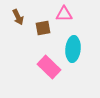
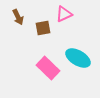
pink triangle: rotated 24 degrees counterclockwise
cyan ellipse: moved 5 px right, 9 px down; rotated 65 degrees counterclockwise
pink rectangle: moved 1 px left, 1 px down
